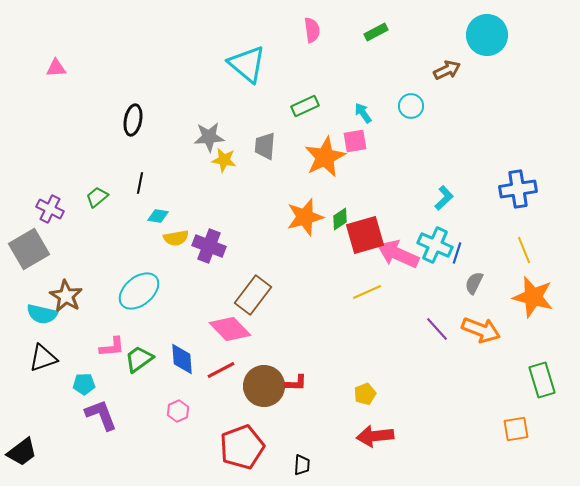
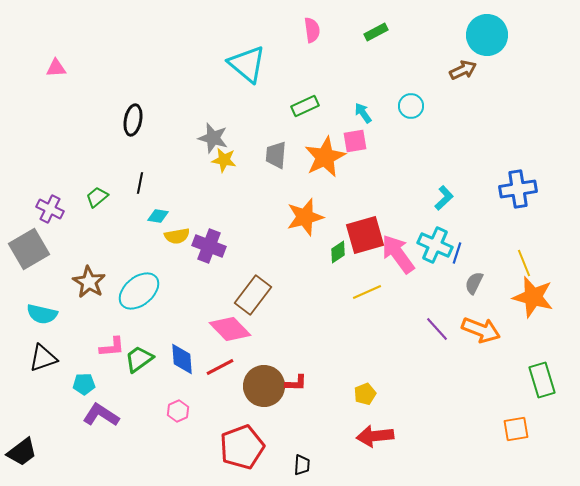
brown arrow at (447, 70): moved 16 px right
gray star at (209, 137): moved 4 px right, 1 px down; rotated 20 degrees clockwise
gray trapezoid at (265, 146): moved 11 px right, 9 px down
green diamond at (340, 219): moved 2 px left, 33 px down
yellow semicircle at (176, 238): moved 1 px right, 2 px up
yellow line at (524, 250): moved 13 px down
pink arrow at (398, 254): rotated 30 degrees clockwise
brown star at (66, 296): moved 23 px right, 14 px up
red line at (221, 370): moved 1 px left, 3 px up
purple L-shape at (101, 415): rotated 36 degrees counterclockwise
